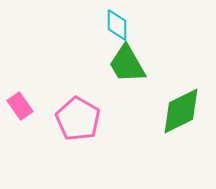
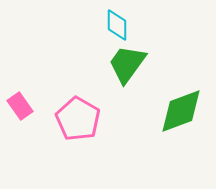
green trapezoid: rotated 66 degrees clockwise
green diamond: rotated 6 degrees clockwise
